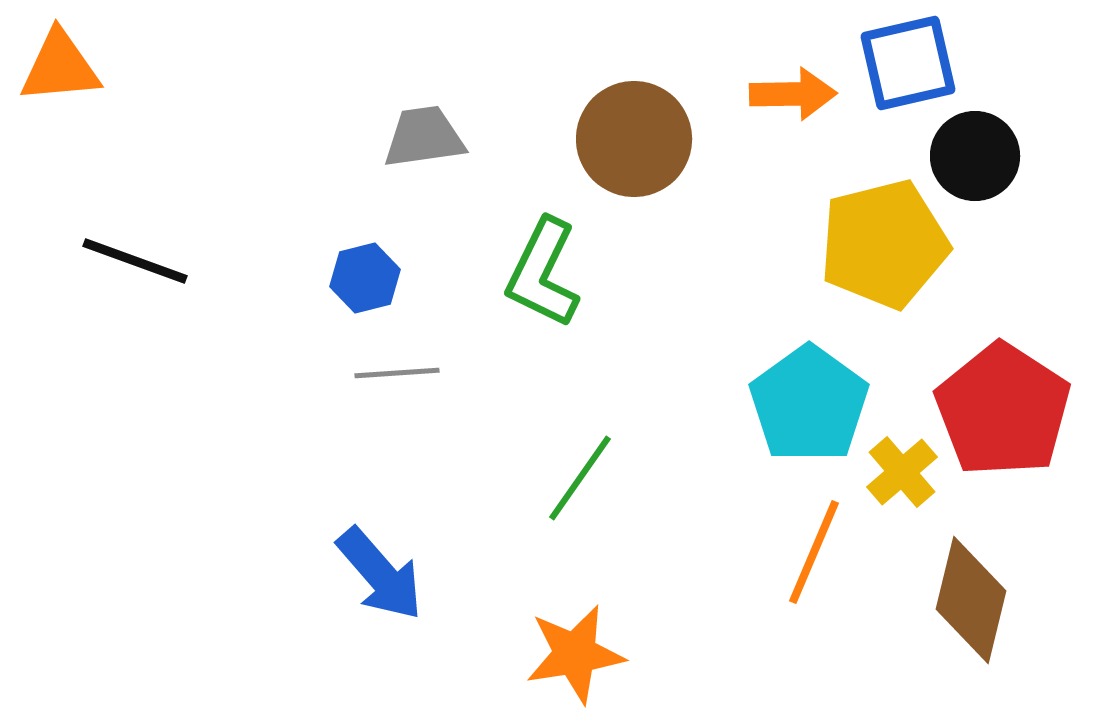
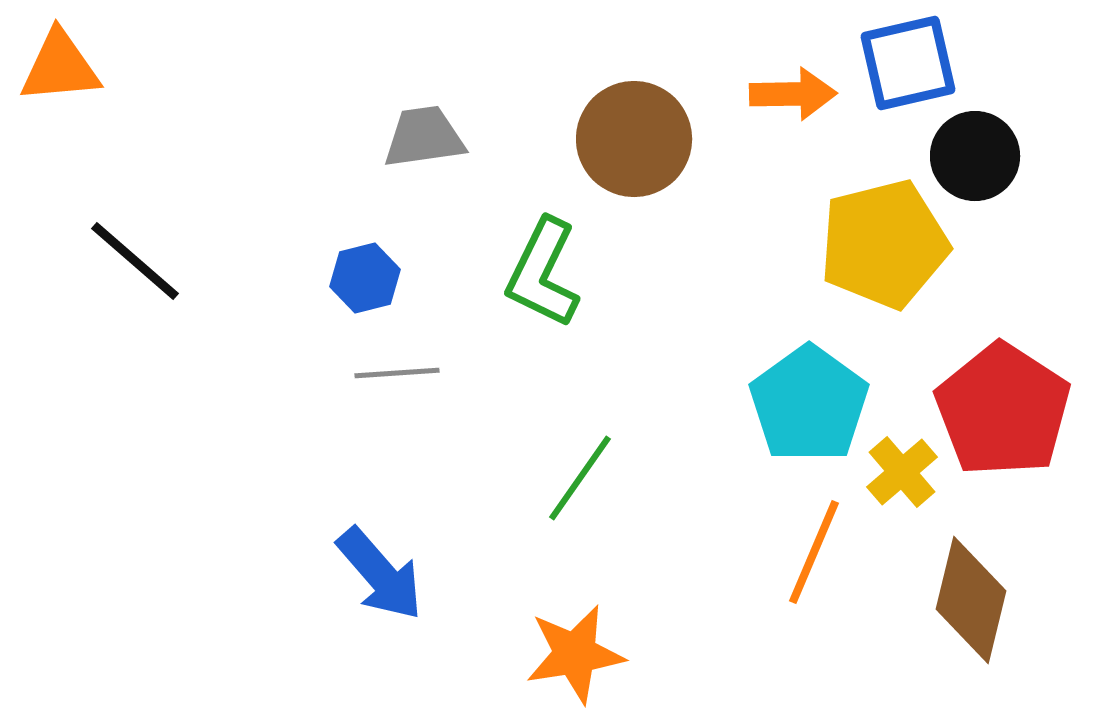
black line: rotated 21 degrees clockwise
